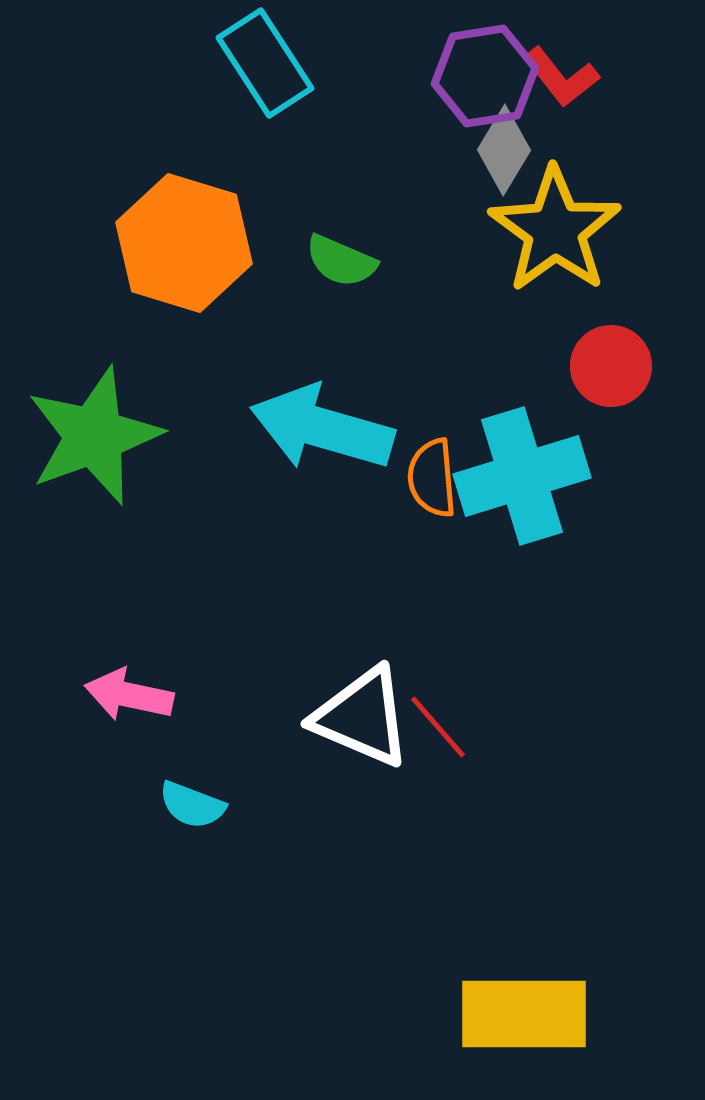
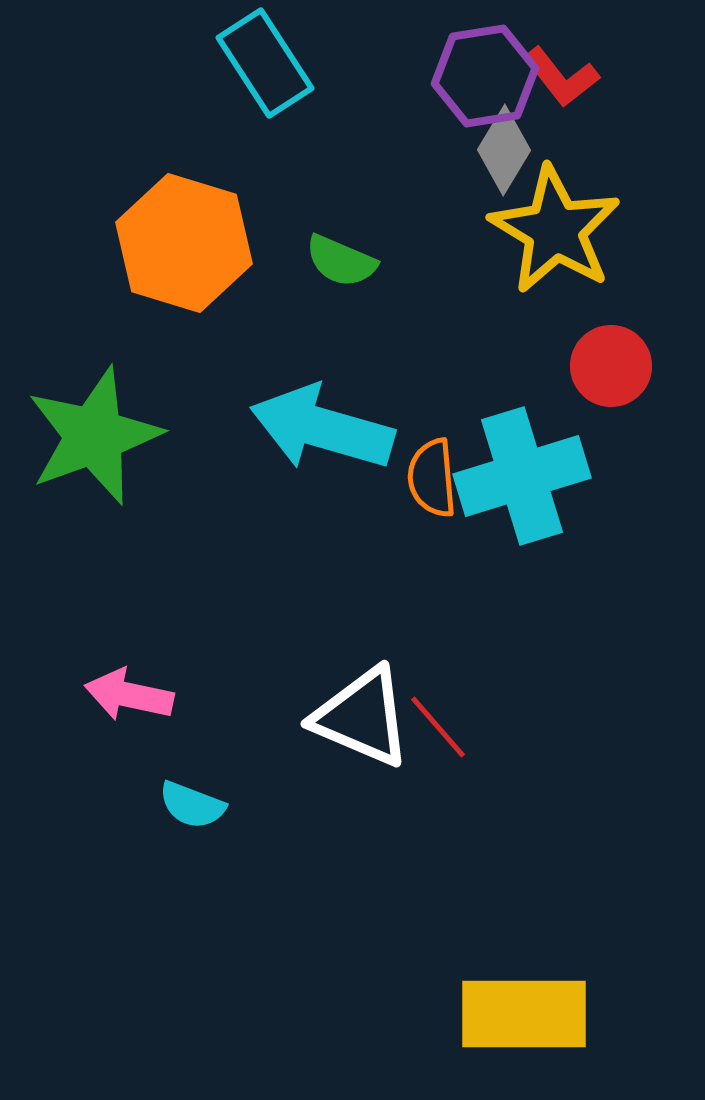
yellow star: rotated 5 degrees counterclockwise
